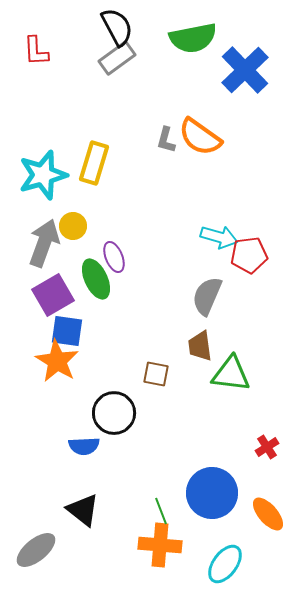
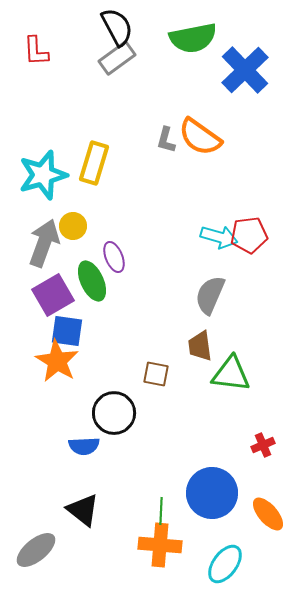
red pentagon: moved 20 px up
green ellipse: moved 4 px left, 2 px down
gray semicircle: moved 3 px right, 1 px up
red cross: moved 4 px left, 2 px up; rotated 10 degrees clockwise
green line: rotated 24 degrees clockwise
